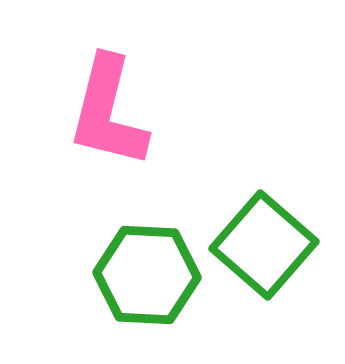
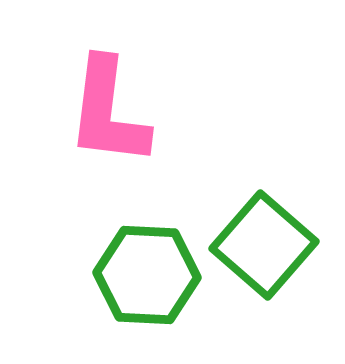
pink L-shape: rotated 7 degrees counterclockwise
